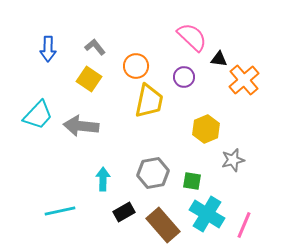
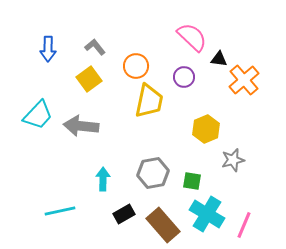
yellow square: rotated 20 degrees clockwise
black rectangle: moved 2 px down
